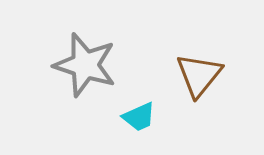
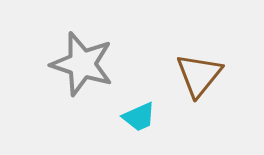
gray star: moved 3 px left, 1 px up
